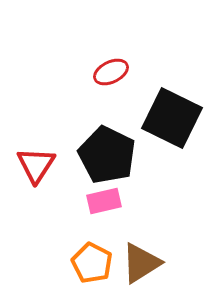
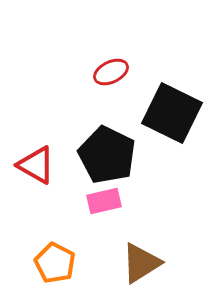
black square: moved 5 px up
red triangle: rotated 33 degrees counterclockwise
orange pentagon: moved 37 px left
